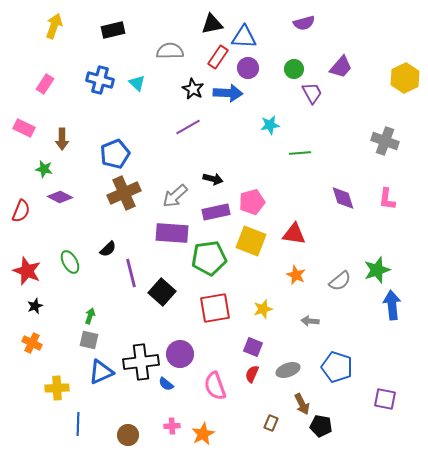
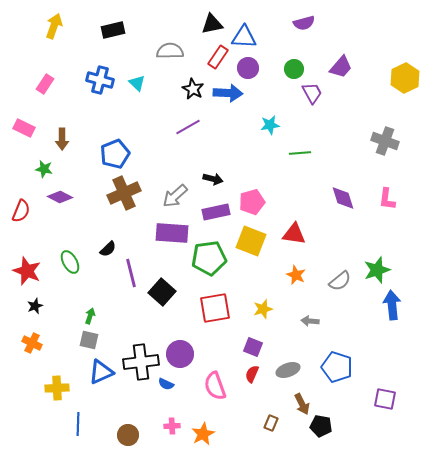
blue semicircle at (166, 384): rotated 14 degrees counterclockwise
